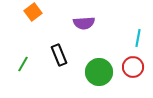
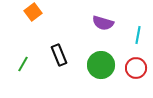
purple semicircle: moved 19 px right; rotated 20 degrees clockwise
cyan line: moved 3 px up
red circle: moved 3 px right, 1 px down
green circle: moved 2 px right, 7 px up
